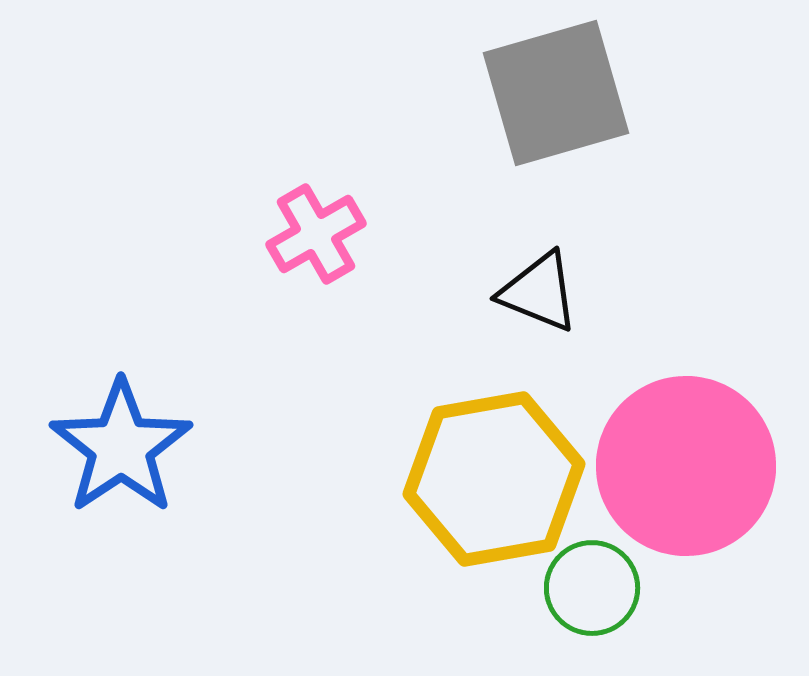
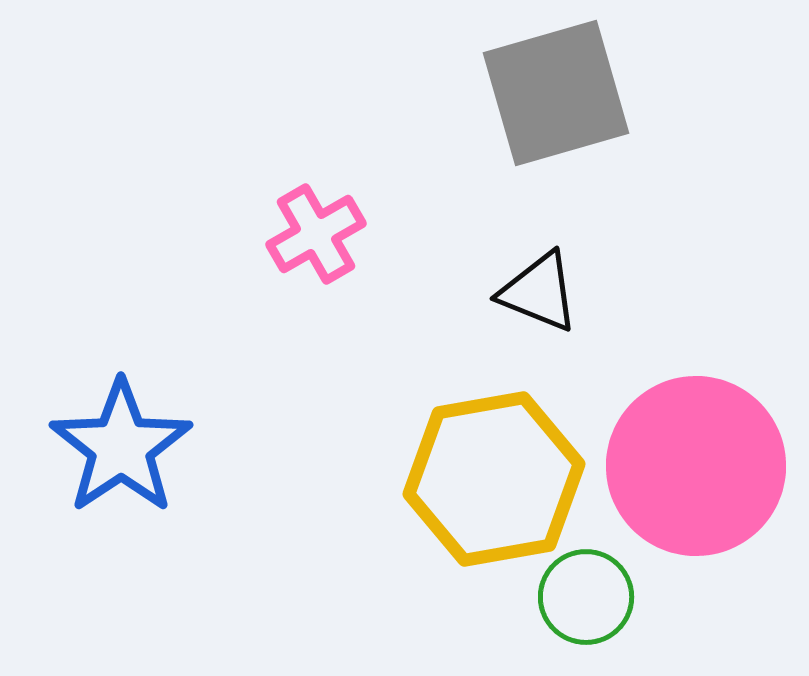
pink circle: moved 10 px right
green circle: moved 6 px left, 9 px down
